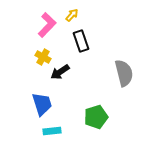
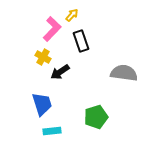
pink L-shape: moved 5 px right, 4 px down
gray semicircle: rotated 68 degrees counterclockwise
